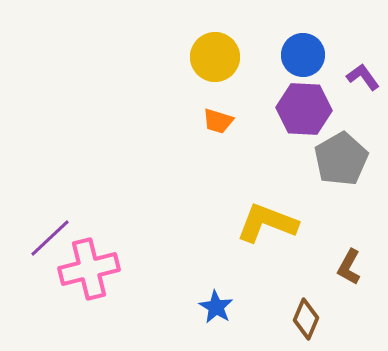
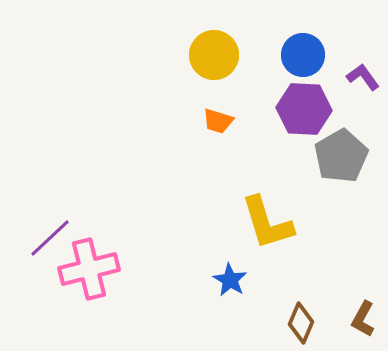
yellow circle: moved 1 px left, 2 px up
gray pentagon: moved 3 px up
yellow L-shape: rotated 128 degrees counterclockwise
brown L-shape: moved 14 px right, 52 px down
blue star: moved 14 px right, 27 px up
brown diamond: moved 5 px left, 4 px down
